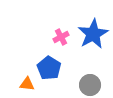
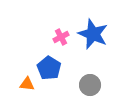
blue star: rotated 20 degrees counterclockwise
